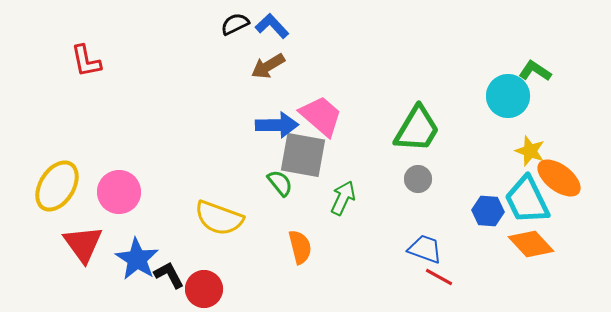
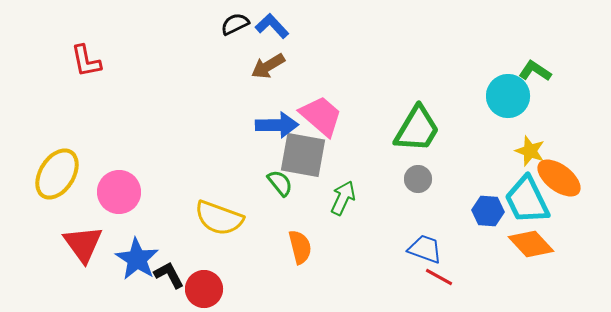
yellow ellipse: moved 12 px up
